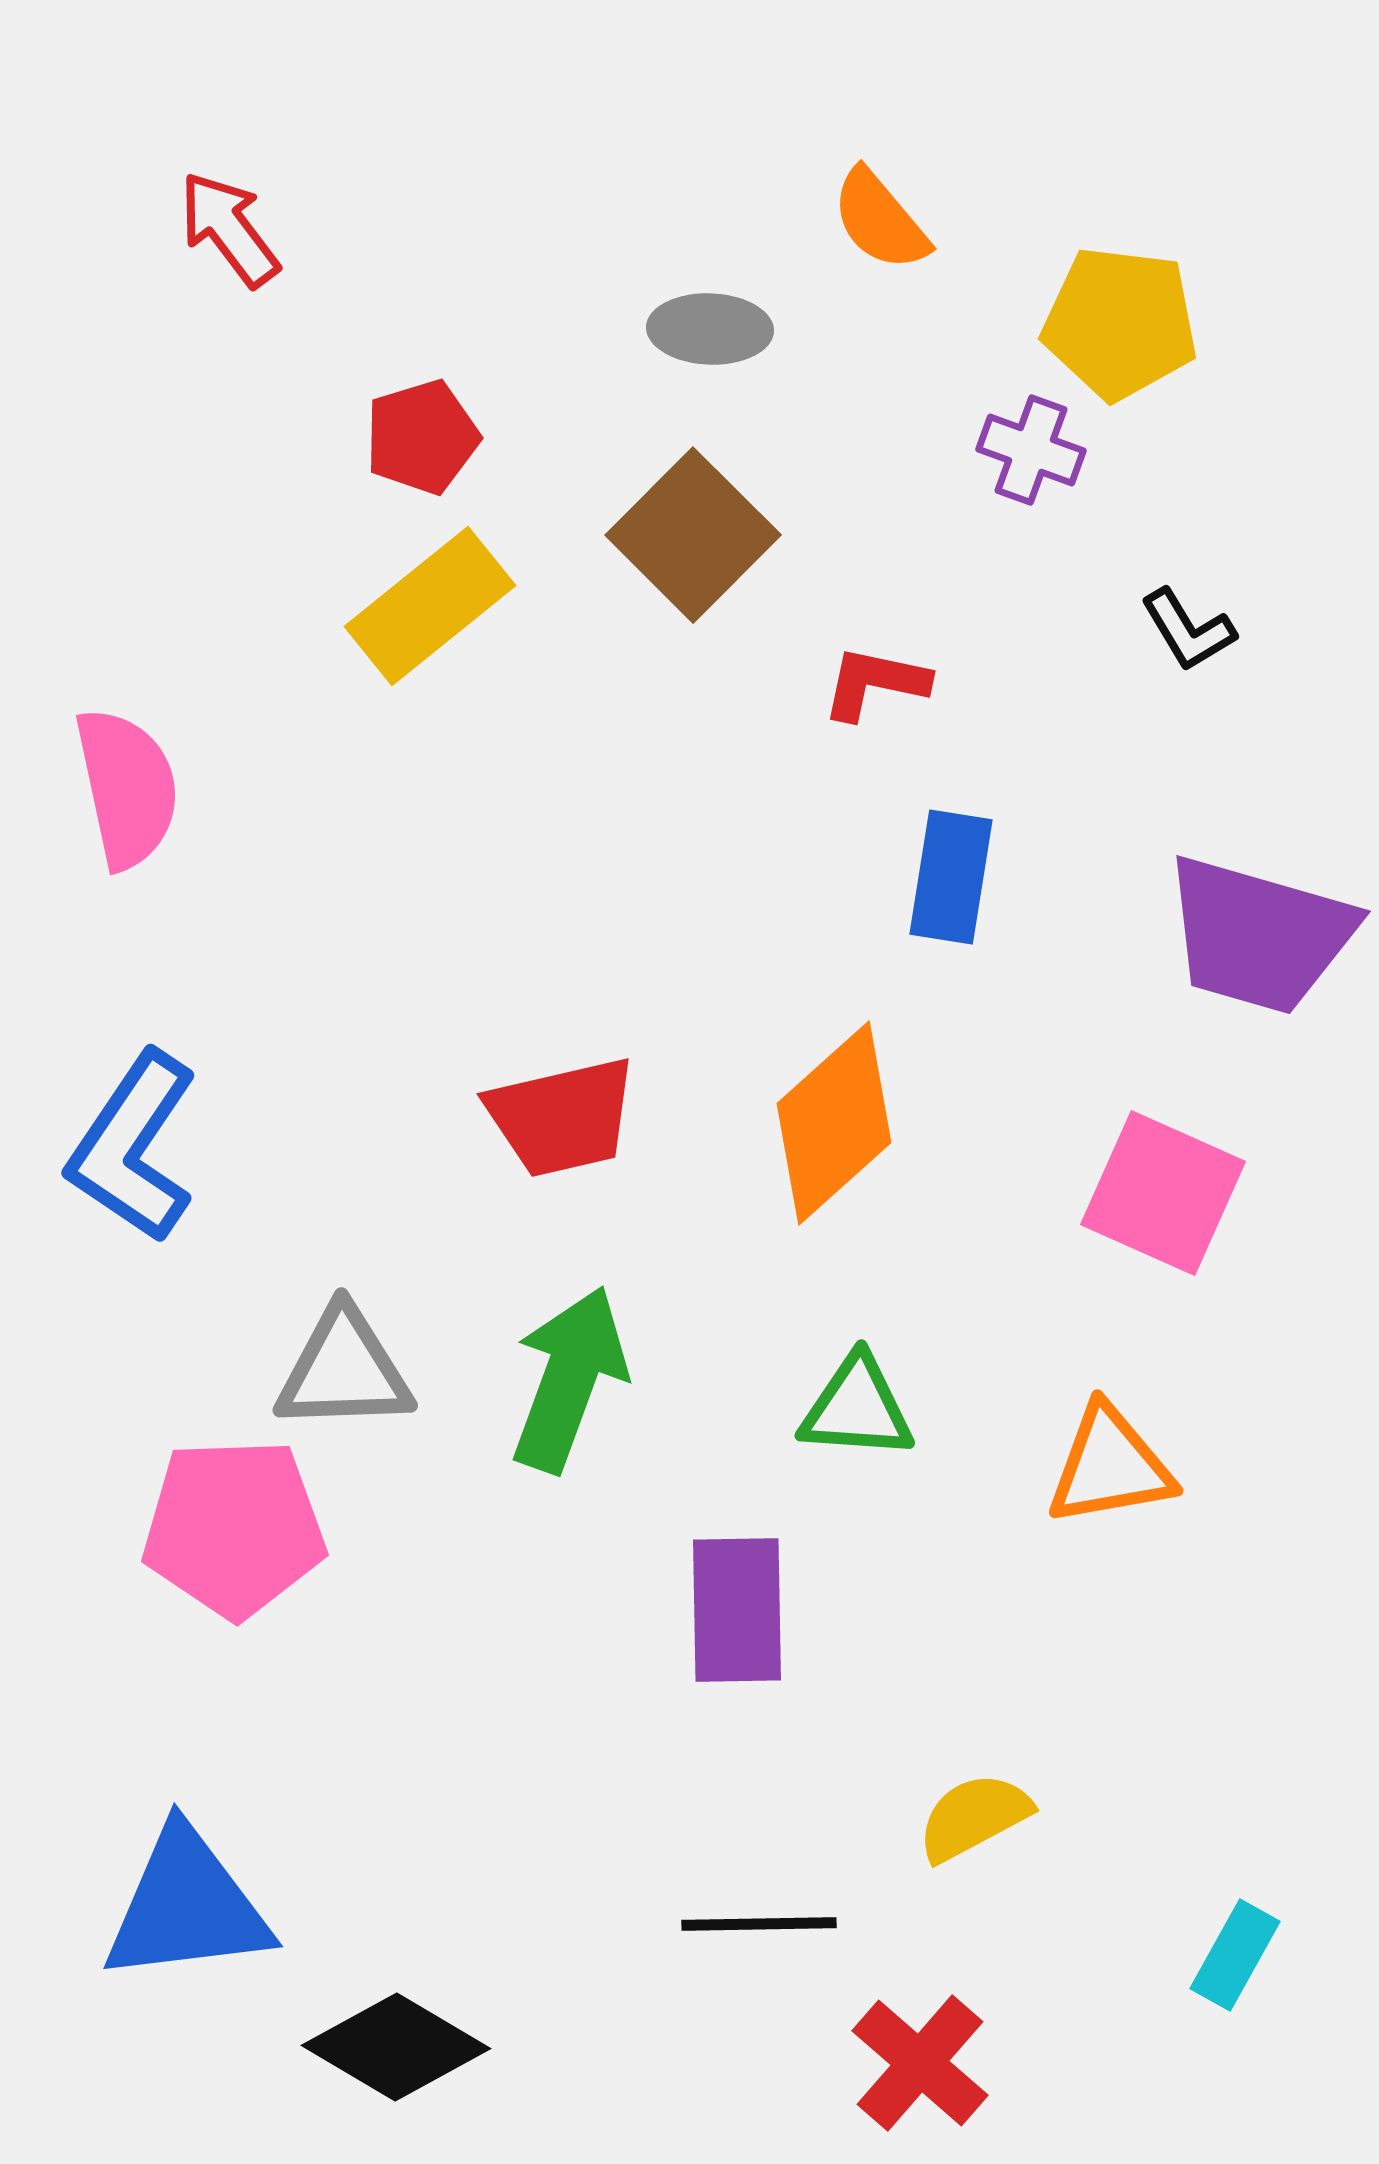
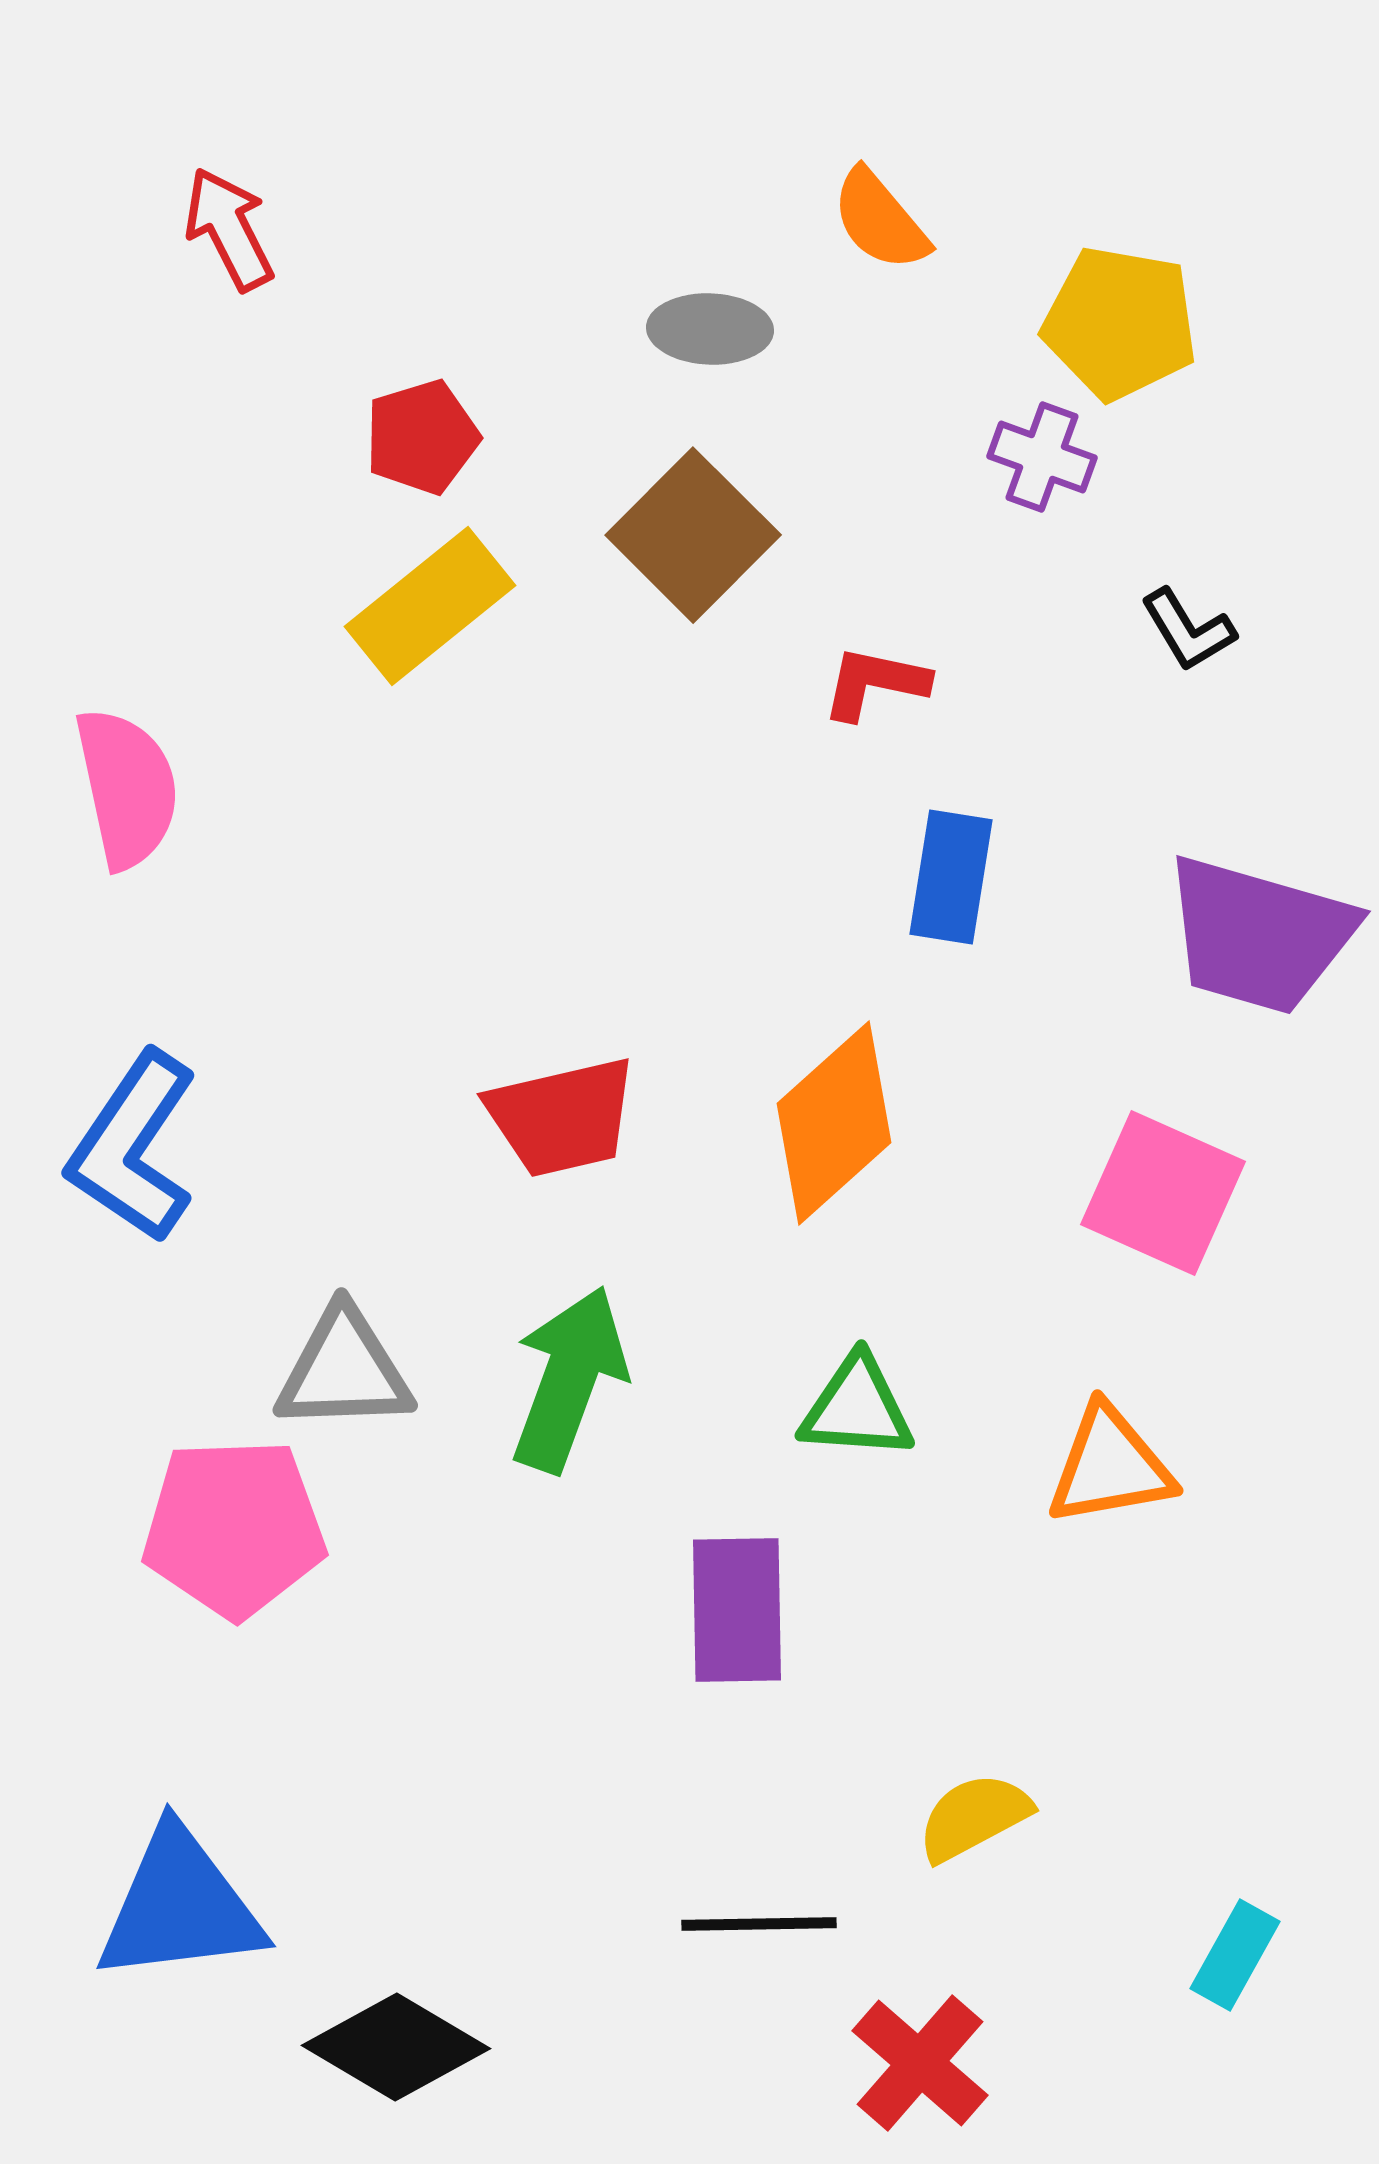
red arrow: rotated 10 degrees clockwise
yellow pentagon: rotated 3 degrees clockwise
purple cross: moved 11 px right, 7 px down
blue triangle: moved 7 px left
